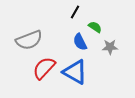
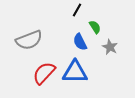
black line: moved 2 px right, 2 px up
green semicircle: rotated 24 degrees clockwise
gray star: rotated 28 degrees clockwise
red semicircle: moved 5 px down
blue triangle: rotated 28 degrees counterclockwise
